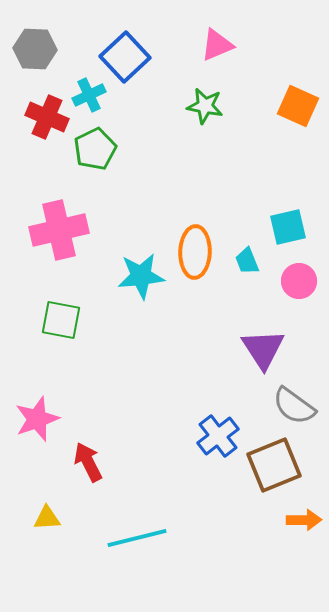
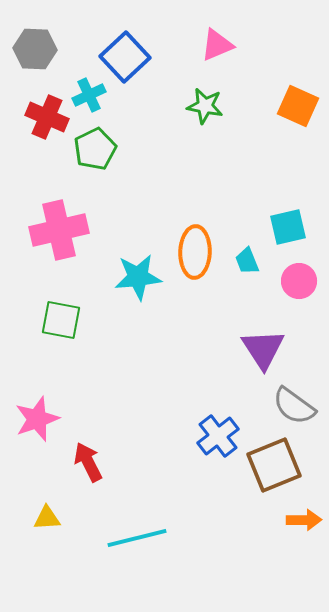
cyan star: moved 3 px left, 1 px down
